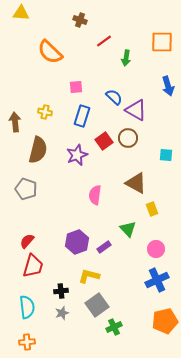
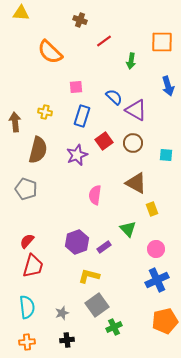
green arrow: moved 5 px right, 3 px down
brown circle: moved 5 px right, 5 px down
black cross: moved 6 px right, 49 px down
